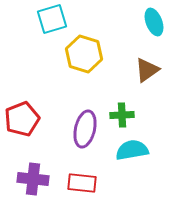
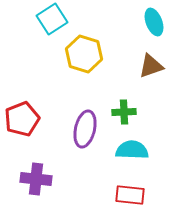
cyan square: rotated 16 degrees counterclockwise
brown triangle: moved 4 px right, 4 px up; rotated 16 degrees clockwise
green cross: moved 2 px right, 3 px up
cyan semicircle: rotated 12 degrees clockwise
purple cross: moved 3 px right
red rectangle: moved 48 px right, 12 px down
